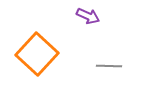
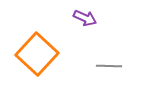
purple arrow: moved 3 px left, 2 px down
